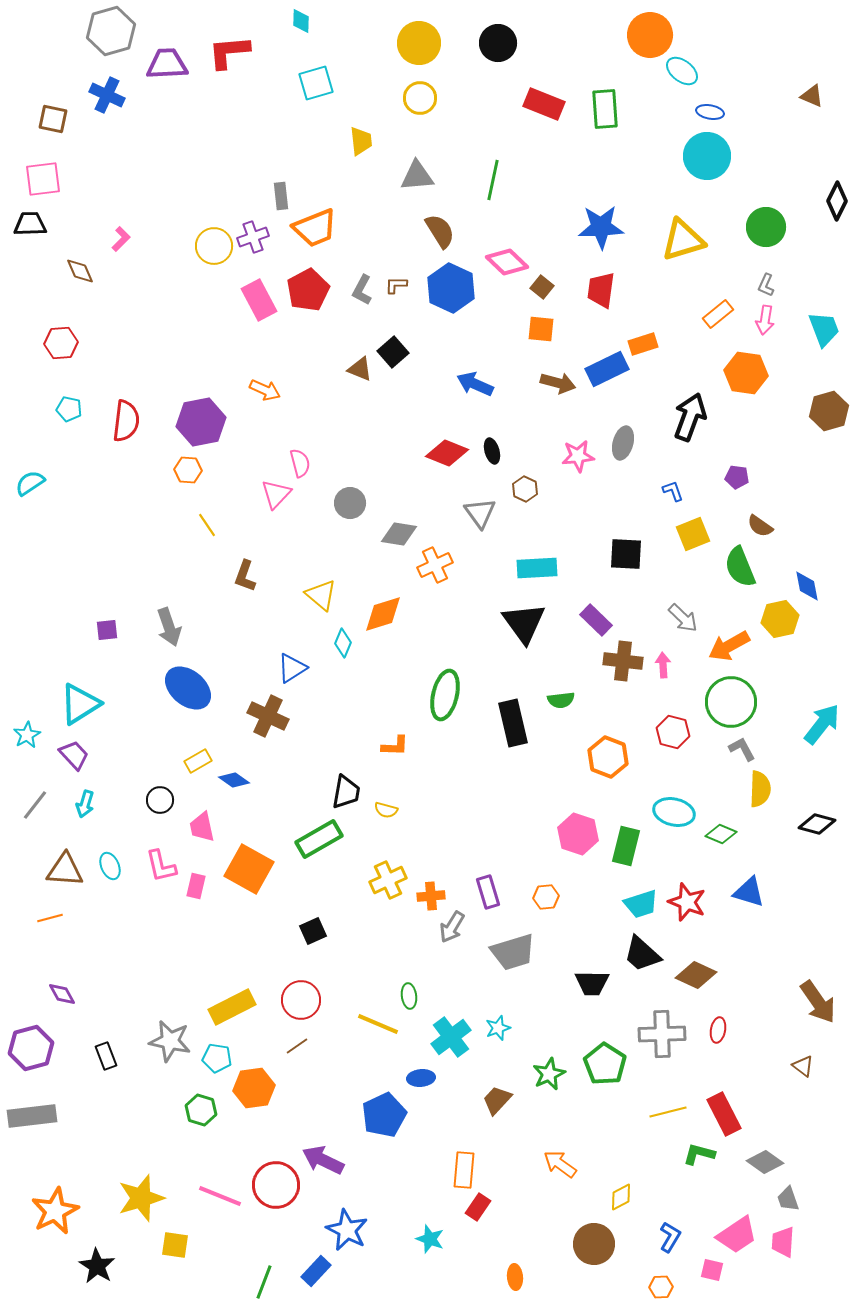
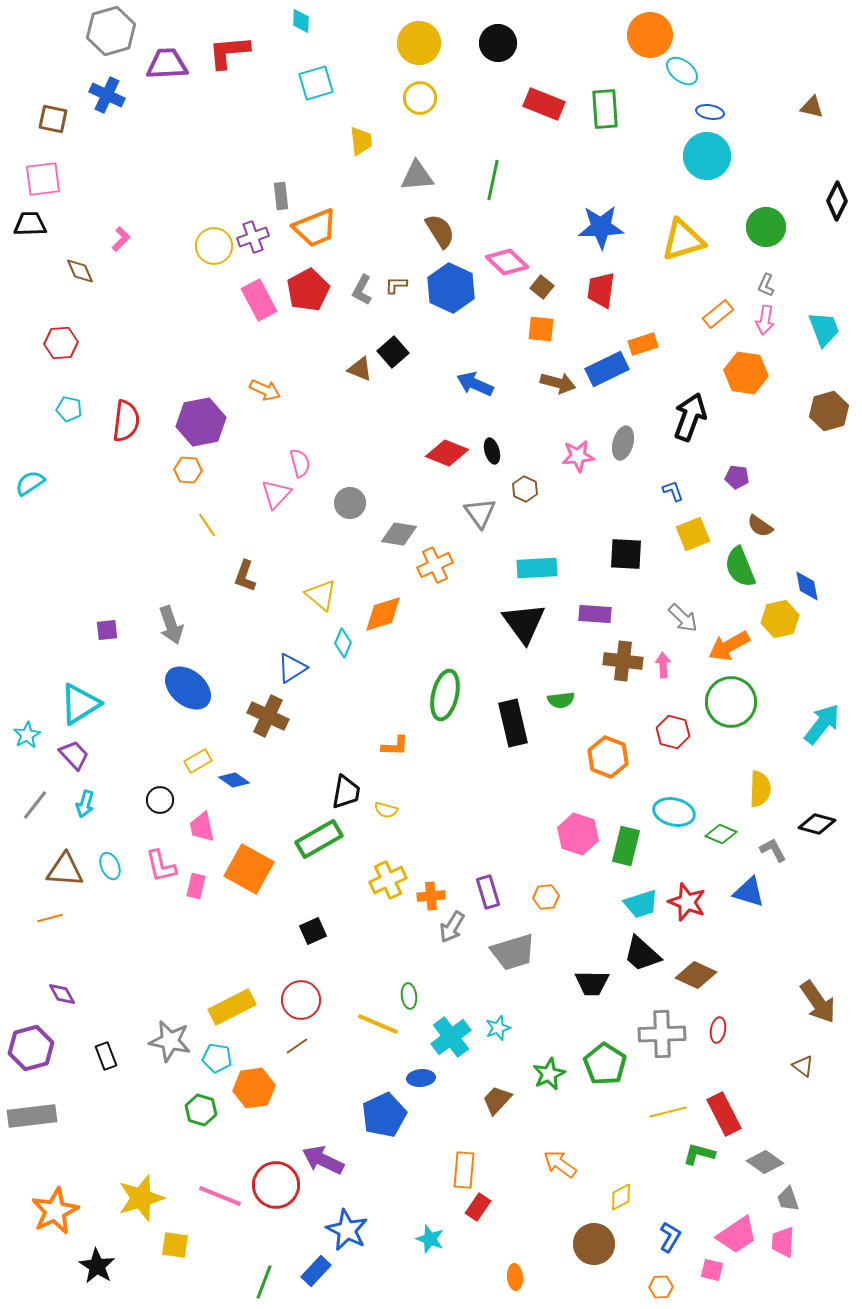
brown triangle at (812, 96): moved 11 px down; rotated 10 degrees counterclockwise
purple rectangle at (596, 620): moved 1 px left, 6 px up; rotated 40 degrees counterclockwise
gray arrow at (169, 627): moved 2 px right, 2 px up
gray L-shape at (742, 749): moved 31 px right, 101 px down
